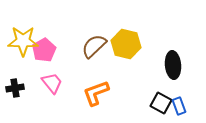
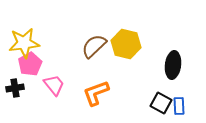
yellow star: moved 1 px right, 2 px down; rotated 8 degrees counterclockwise
pink pentagon: moved 14 px left, 14 px down
black ellipse: rotated 12 degrees clockwise
pink trapezoid: moved 2 px right, 2 px down
blue rectangle: rotated 18 degrees clockwise
